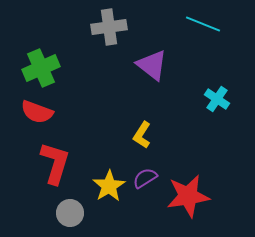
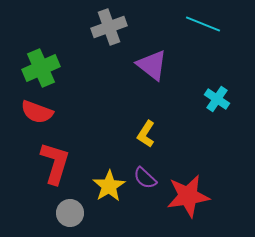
gray cross: rotated 12 degrees counterclockwise
yellow L-shape: moved 4 px right, 1 px up
purple semicircle: rotated 105 degrees counterclockwise
